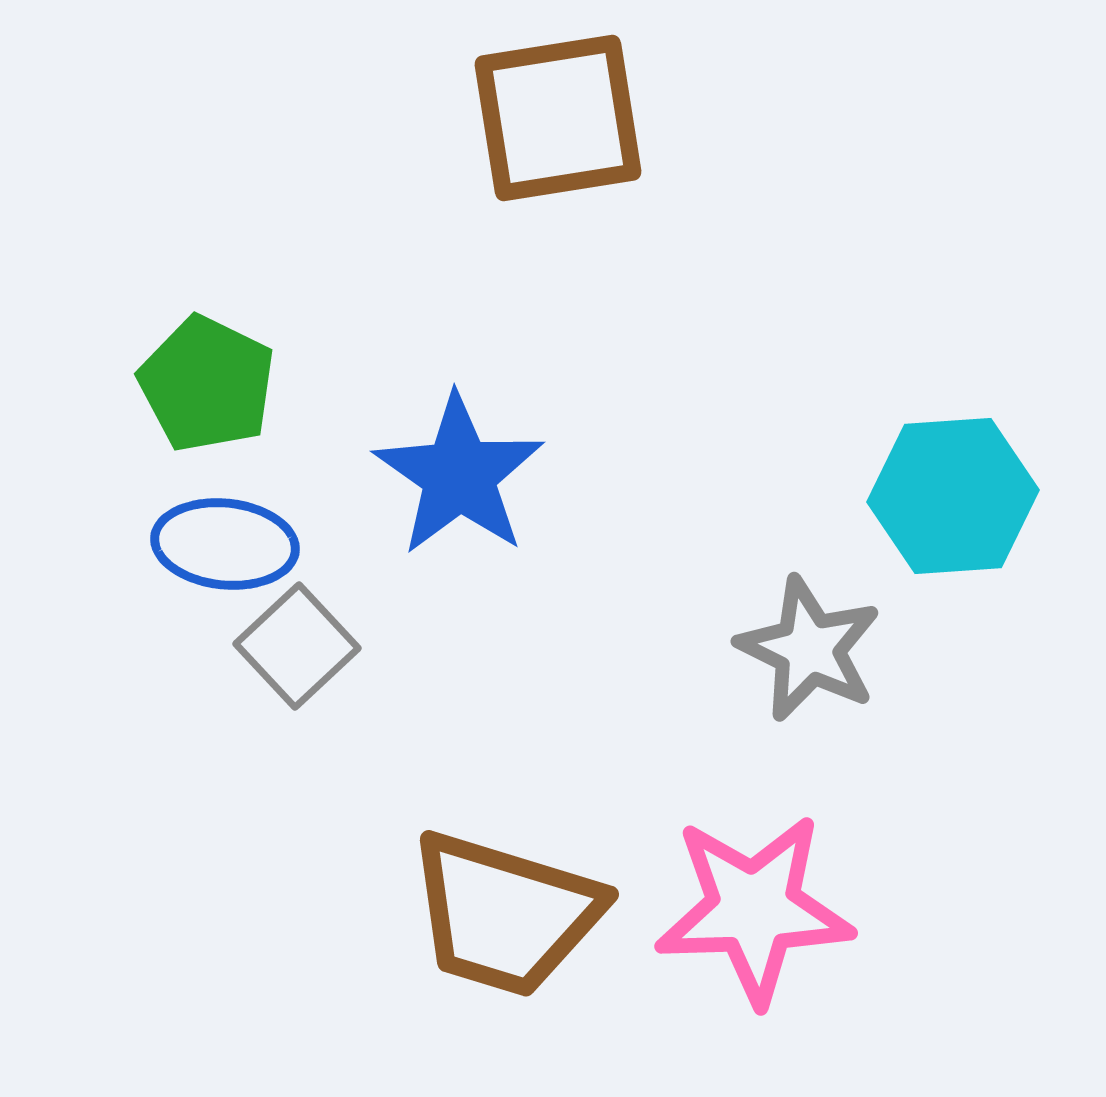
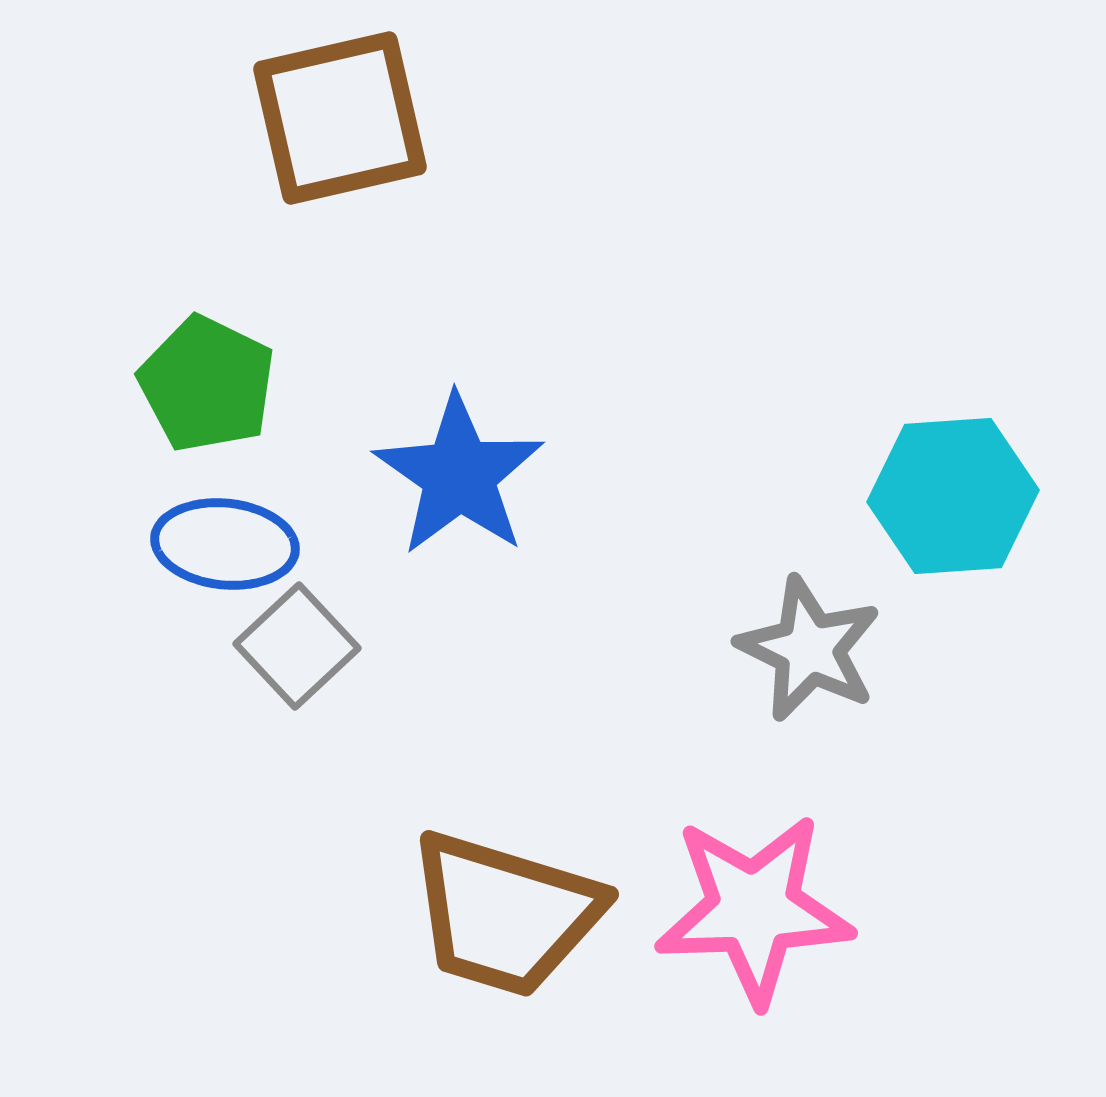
brown square: moved 218 px left; rotated 4 degrees counterclockwise
